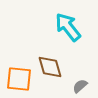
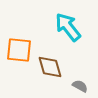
orange square: moved 29 px up
gray semicircle: rotated 70 degrees clockwise
